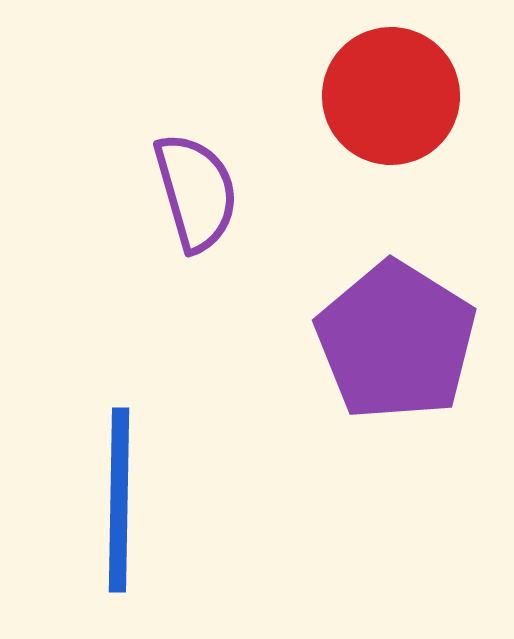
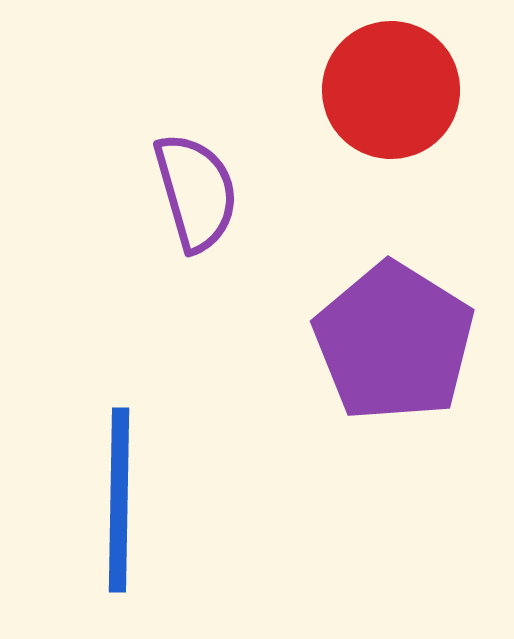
red circle: moved 6 px up
purple pentagon: moved 2 px left, 1 px down
